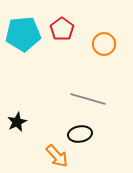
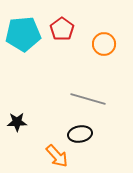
black star: rotated 24 degrees clockwise
